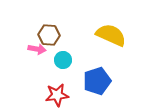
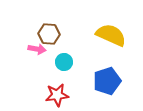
brown hexagon: moved 1 px up
cyan circle: moved 1 px right, 2 px down
blue pentagon: moved 10 px right
